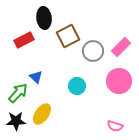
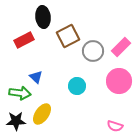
black ellipse: moved 1 px left, 1 px up
green arrow: moved 2 px right; rotated 55 degrees clockwise
